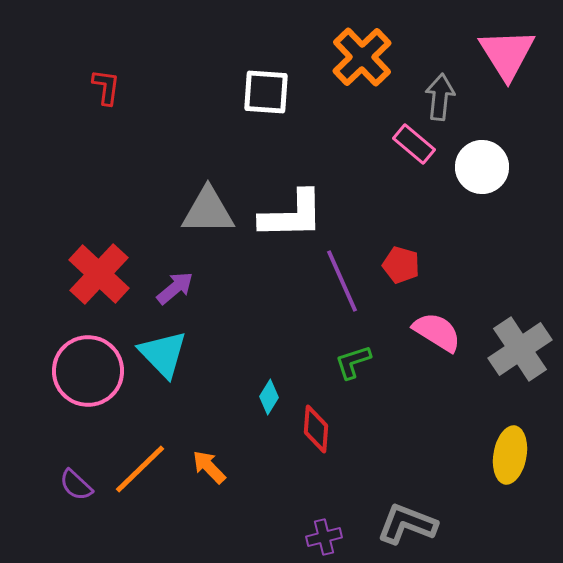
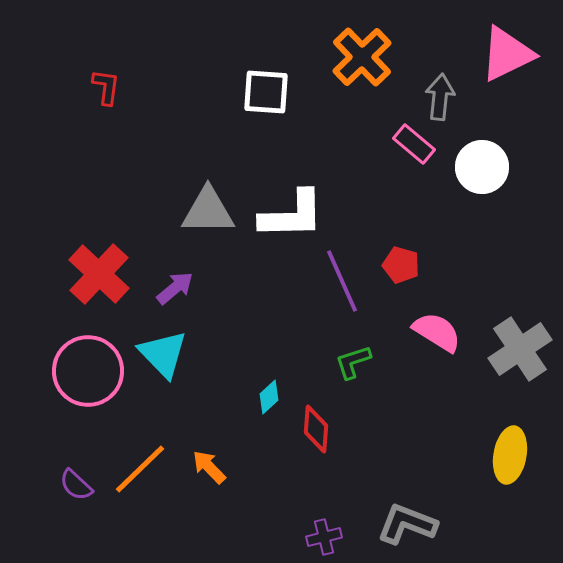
pink triangle: rotated 36 degrees clockwise
cyan diamond: rotated 16 degrees clockwise
